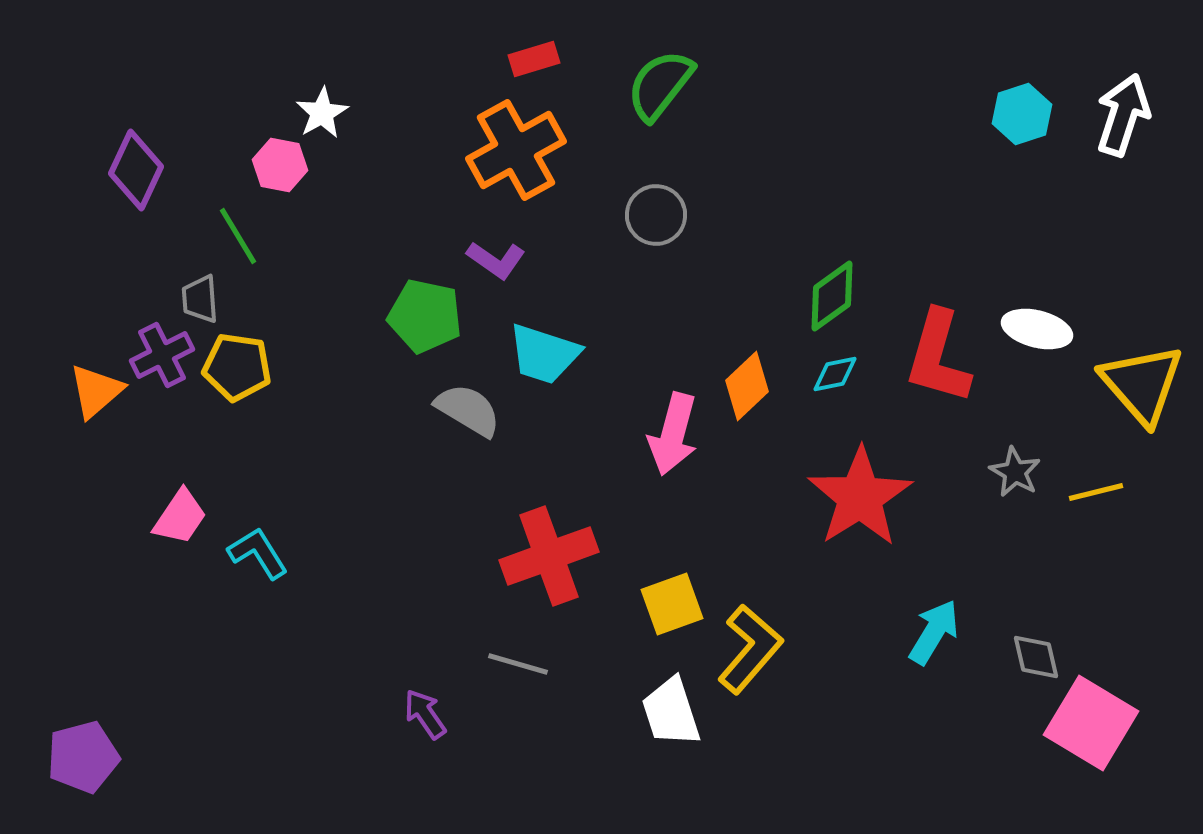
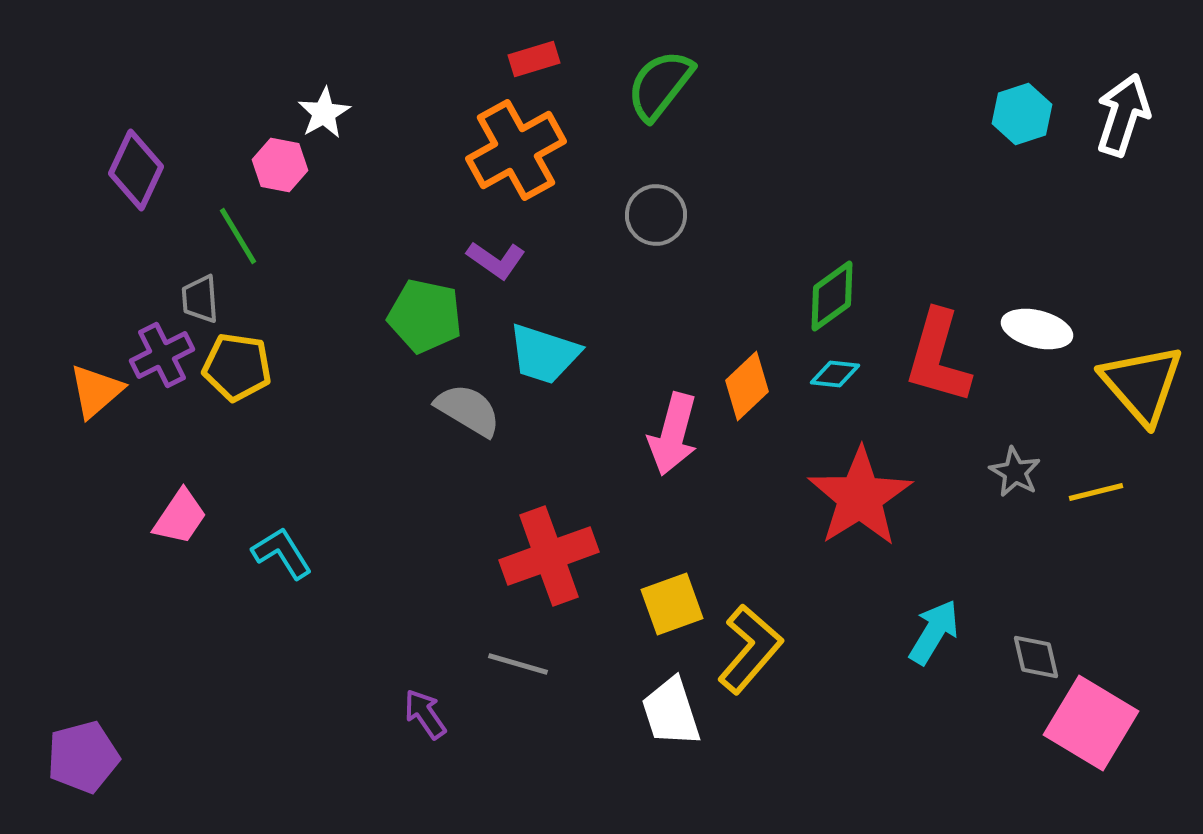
white star: moved 2 px right
cyan diamond: rotated 18 degrees clockwise
cyan L-shape: moved 24 px right
